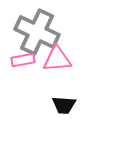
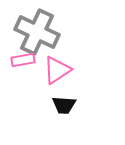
pink triangle: moved 11 px down; rotated 28 degrees counterclockwise
